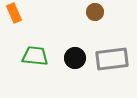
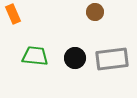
orange rectangle: moved 1 px left, 1 px down
